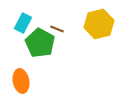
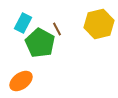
brown line: rotated 40 degrees clockwise
orange ellipse: rotated 65 degrees clockwise
